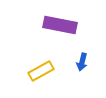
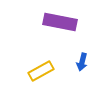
purple rectangle: moved 3 px up
